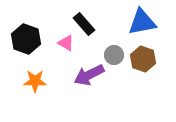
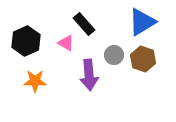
blue triangle: rotated 20 degrees counterclockwise
black hexagon: moved 2 px down; rotated 16 degrees clockwise
purple arrow: rotated 68 degrees counterclockwise
